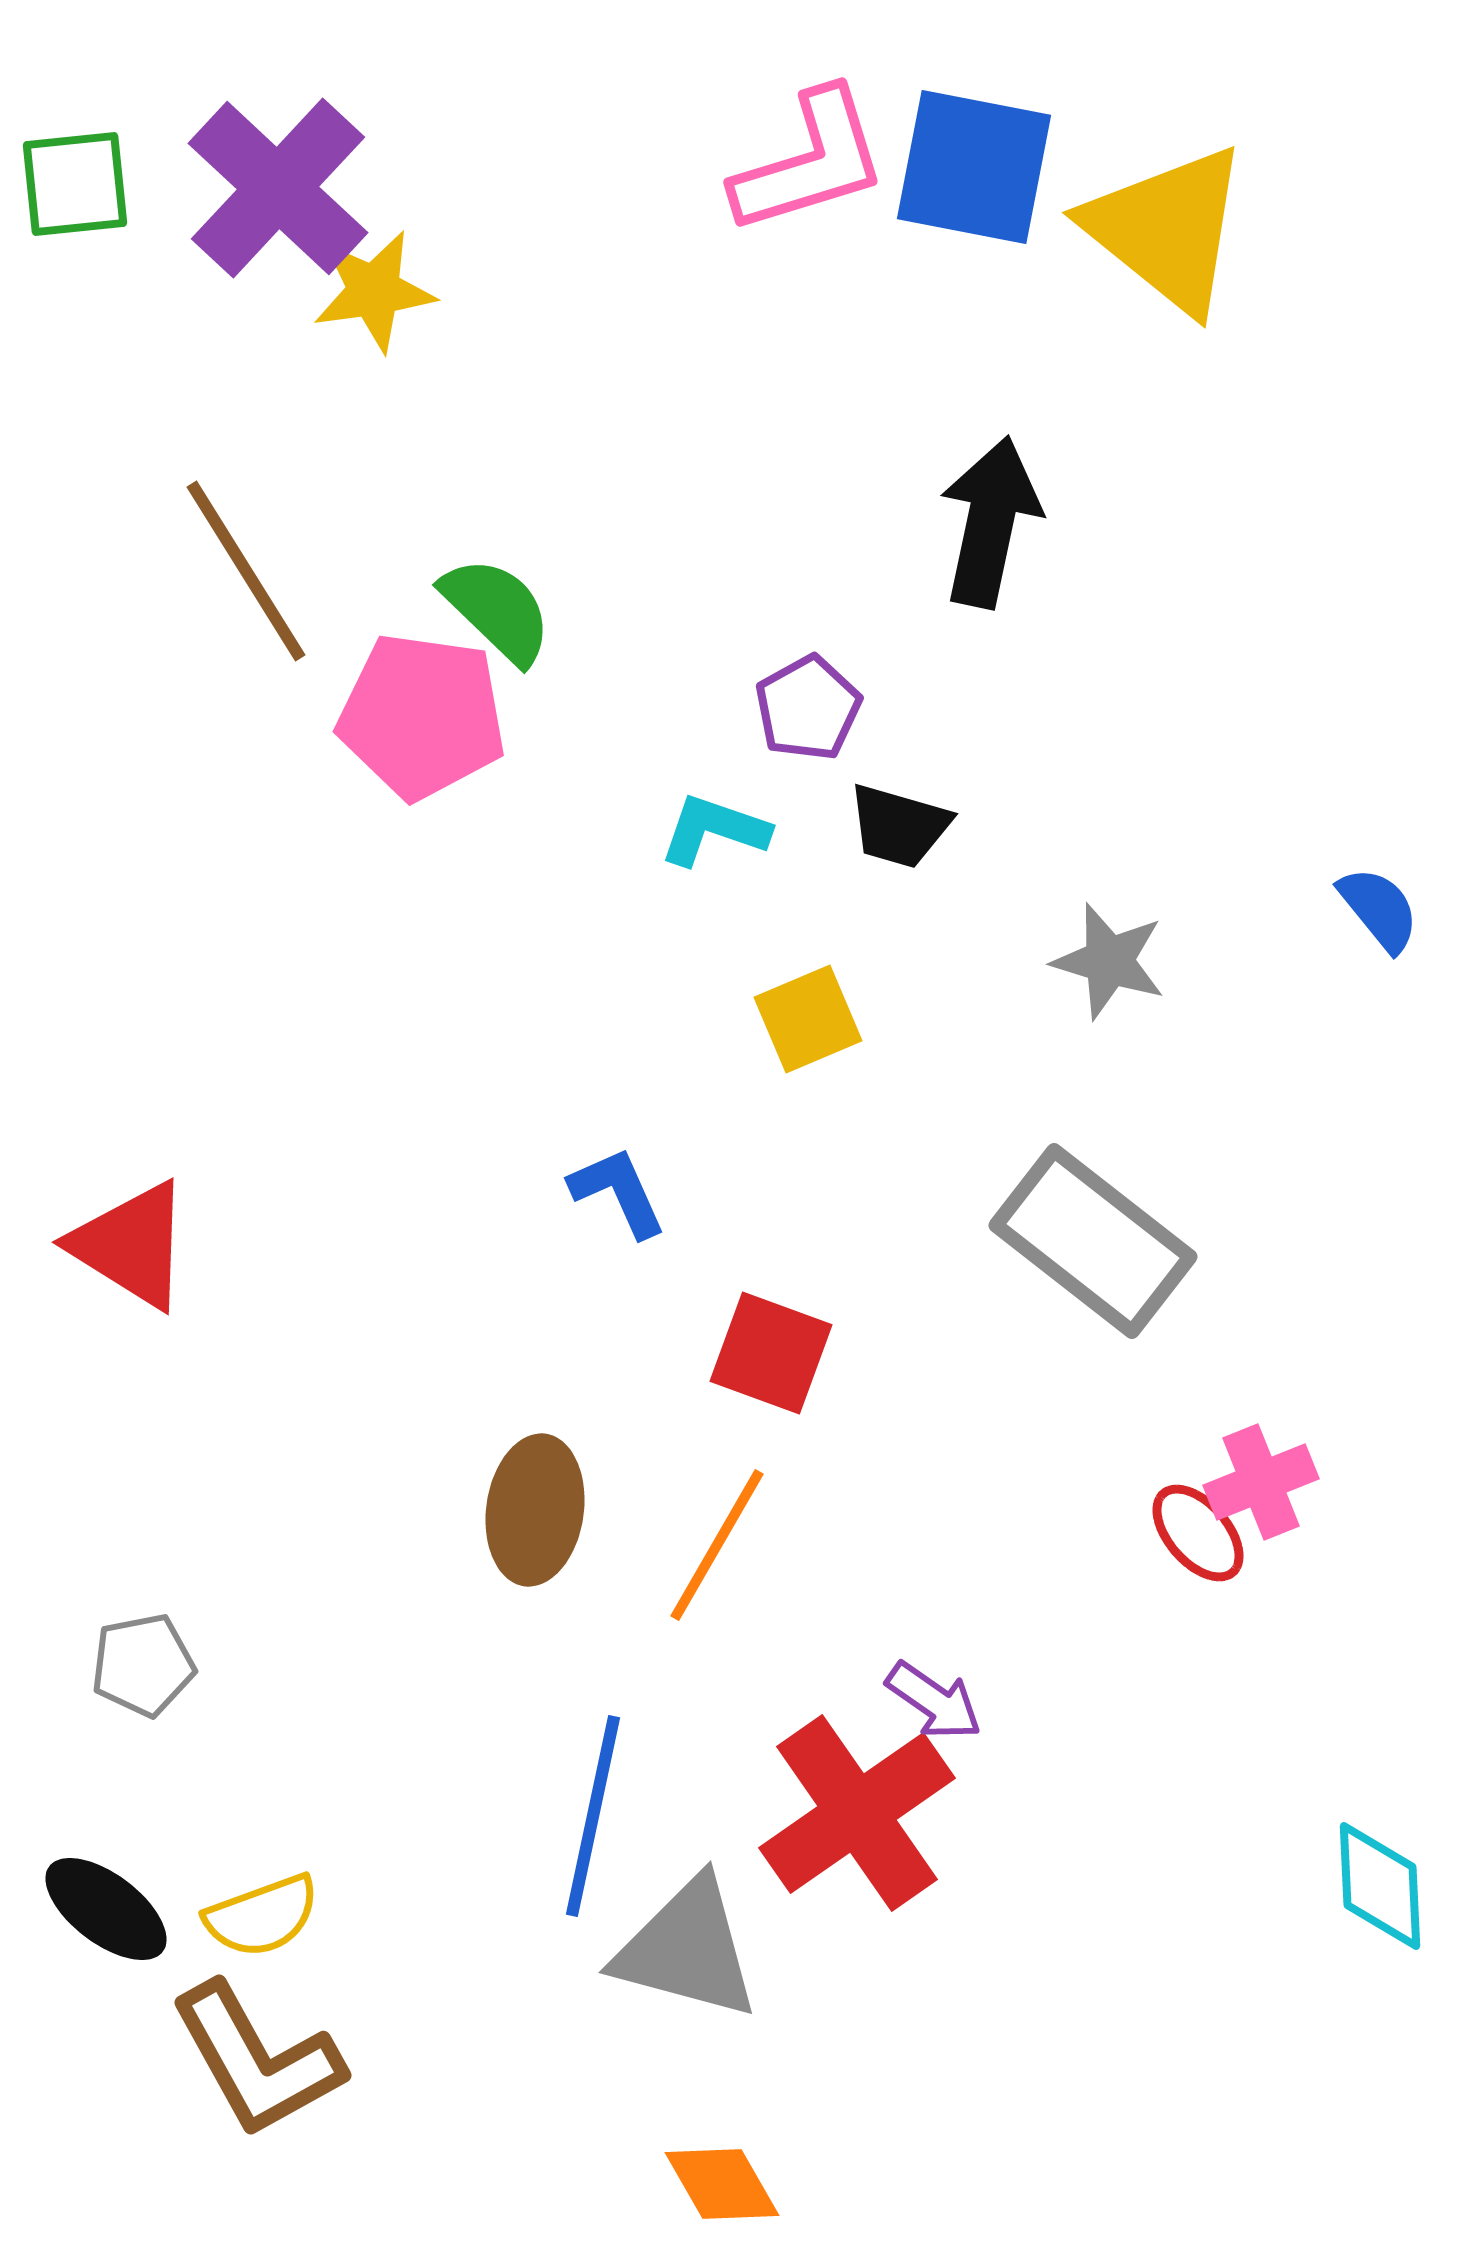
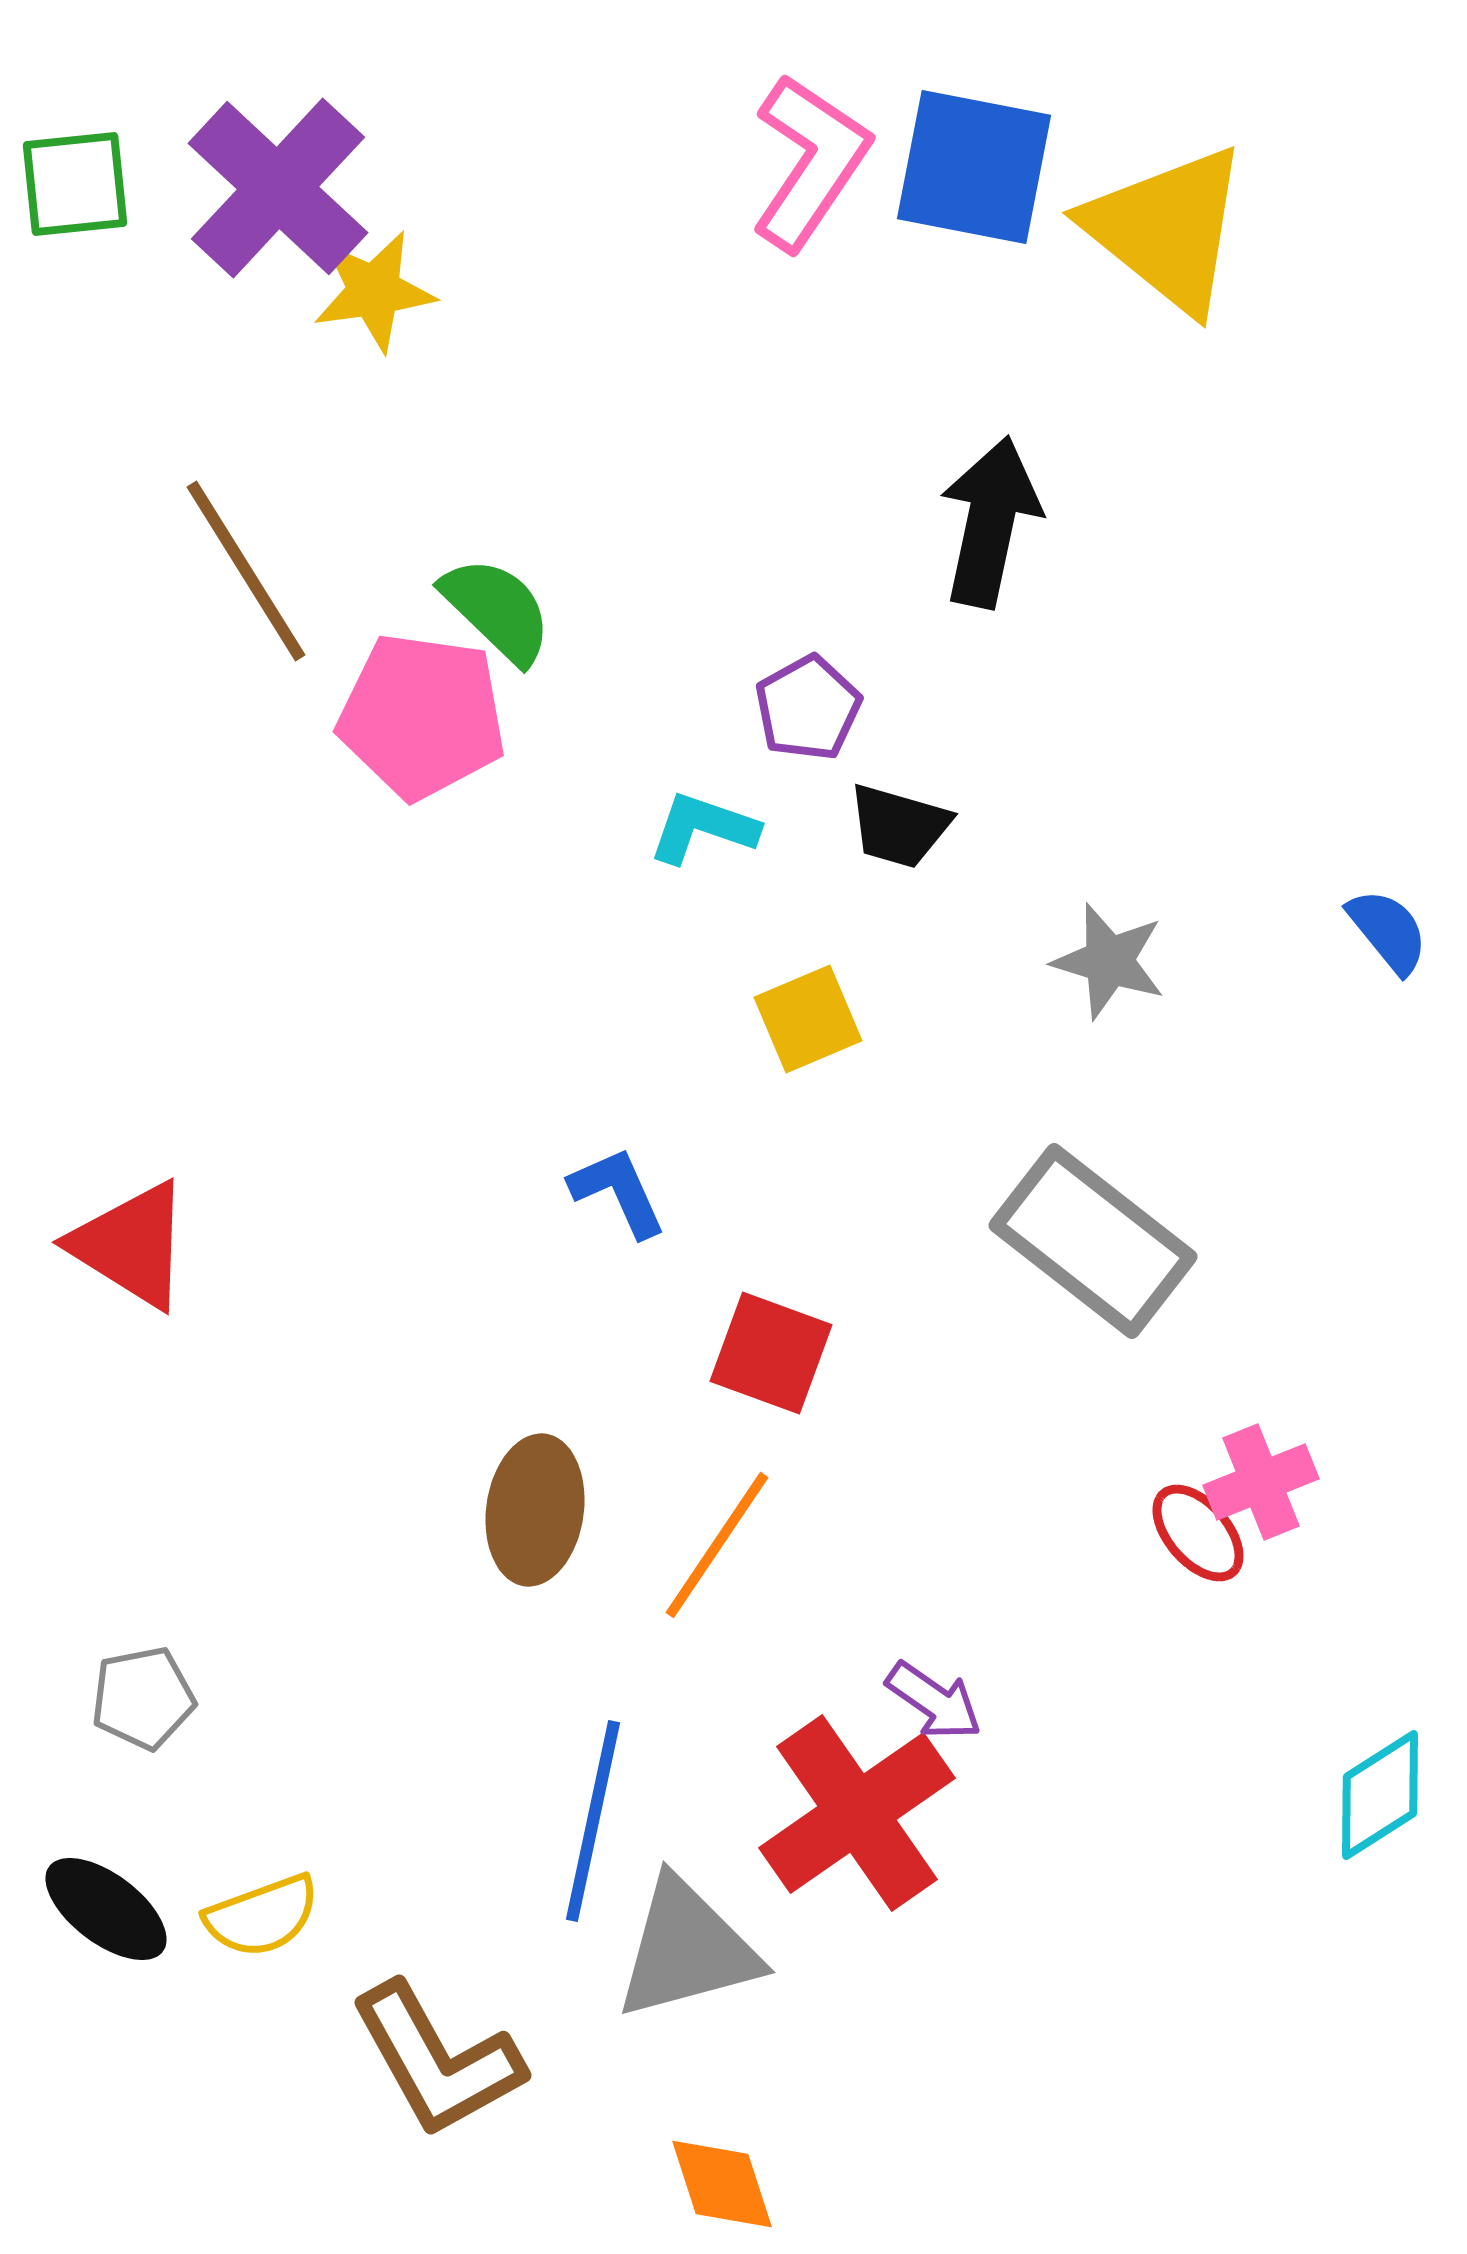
pink L-shape: rotated 39 degrees counterclockwise
cyan L-shape: moved 11 px left, 2 px up
blue semicircle: moved 9 px right, 22 px down
orange line: rotated 4 degrees clockwise
gray pentagon: moved 33 px down
blue line: moved 5 px down
cyan diamond: moved 91 px up; rotated 60 degrees clockwise
gray triangle: rotated 30 degrees counterclockwise
brown L-shape: moved 180 px right
orange diamond: rotated 12 degrees clockwise
